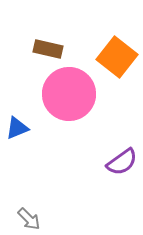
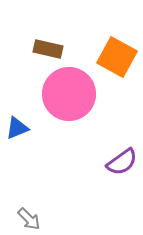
orange square: rotated 9 degrees counterclockwise
